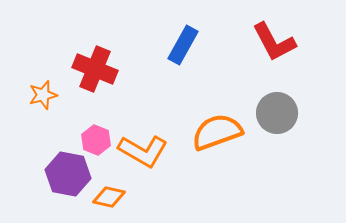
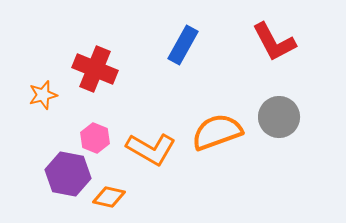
gray circle: moved 2 px right, 4 px down
pink hexagon: moved 1 px left, 2 px up
orange L-shape: moved 8 px right, 2 px up
